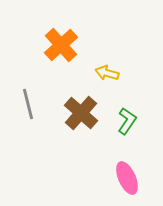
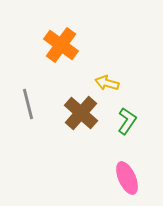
orange cross: rotated 12 degrees counterclockwise
yellow arrow: moved 10 px down
